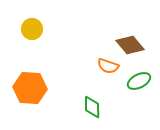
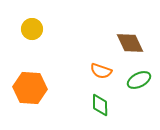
brown diamond: moved 2 px up; rotated 16 degrees clockwise
orange semicircle: moved 7 px left, 5 px down
green ellipse: moved 1 px up
green diamond: moved 8 px right, 2 px up
